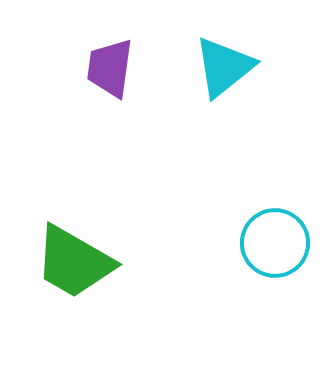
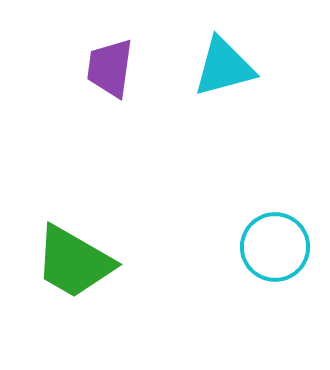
cyan triangle: rotated 24 degrees clockwise
cyan circle: moved 4 px down
